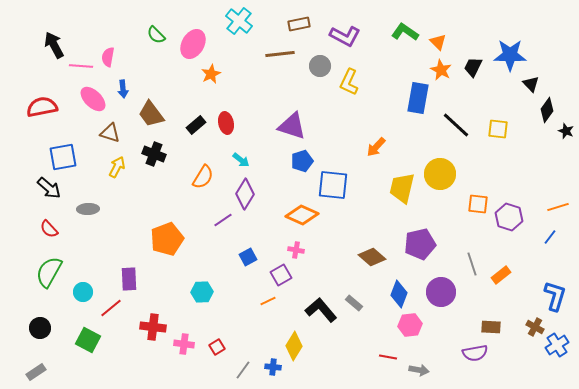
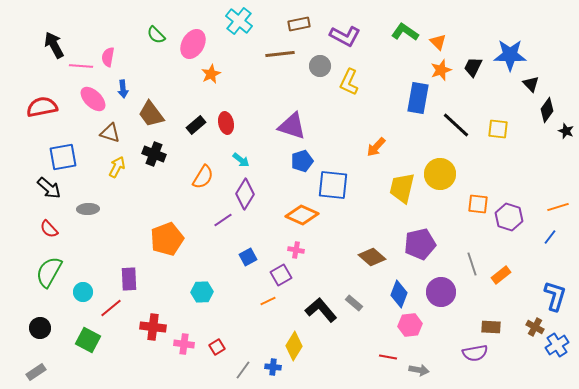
orange star at (441, 70): rotated 25 degrees clockwise
